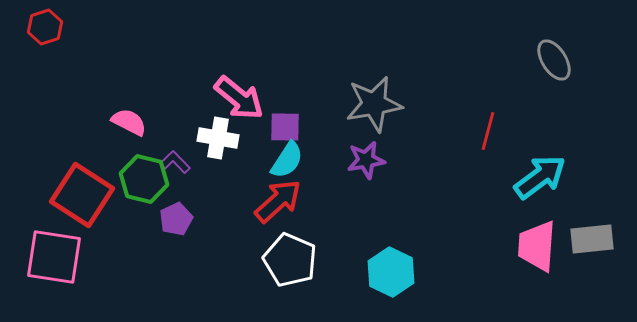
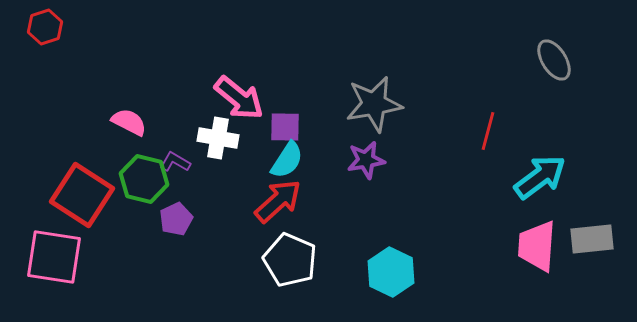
purple L-shape: rotated 16 degrees counterclockwise
